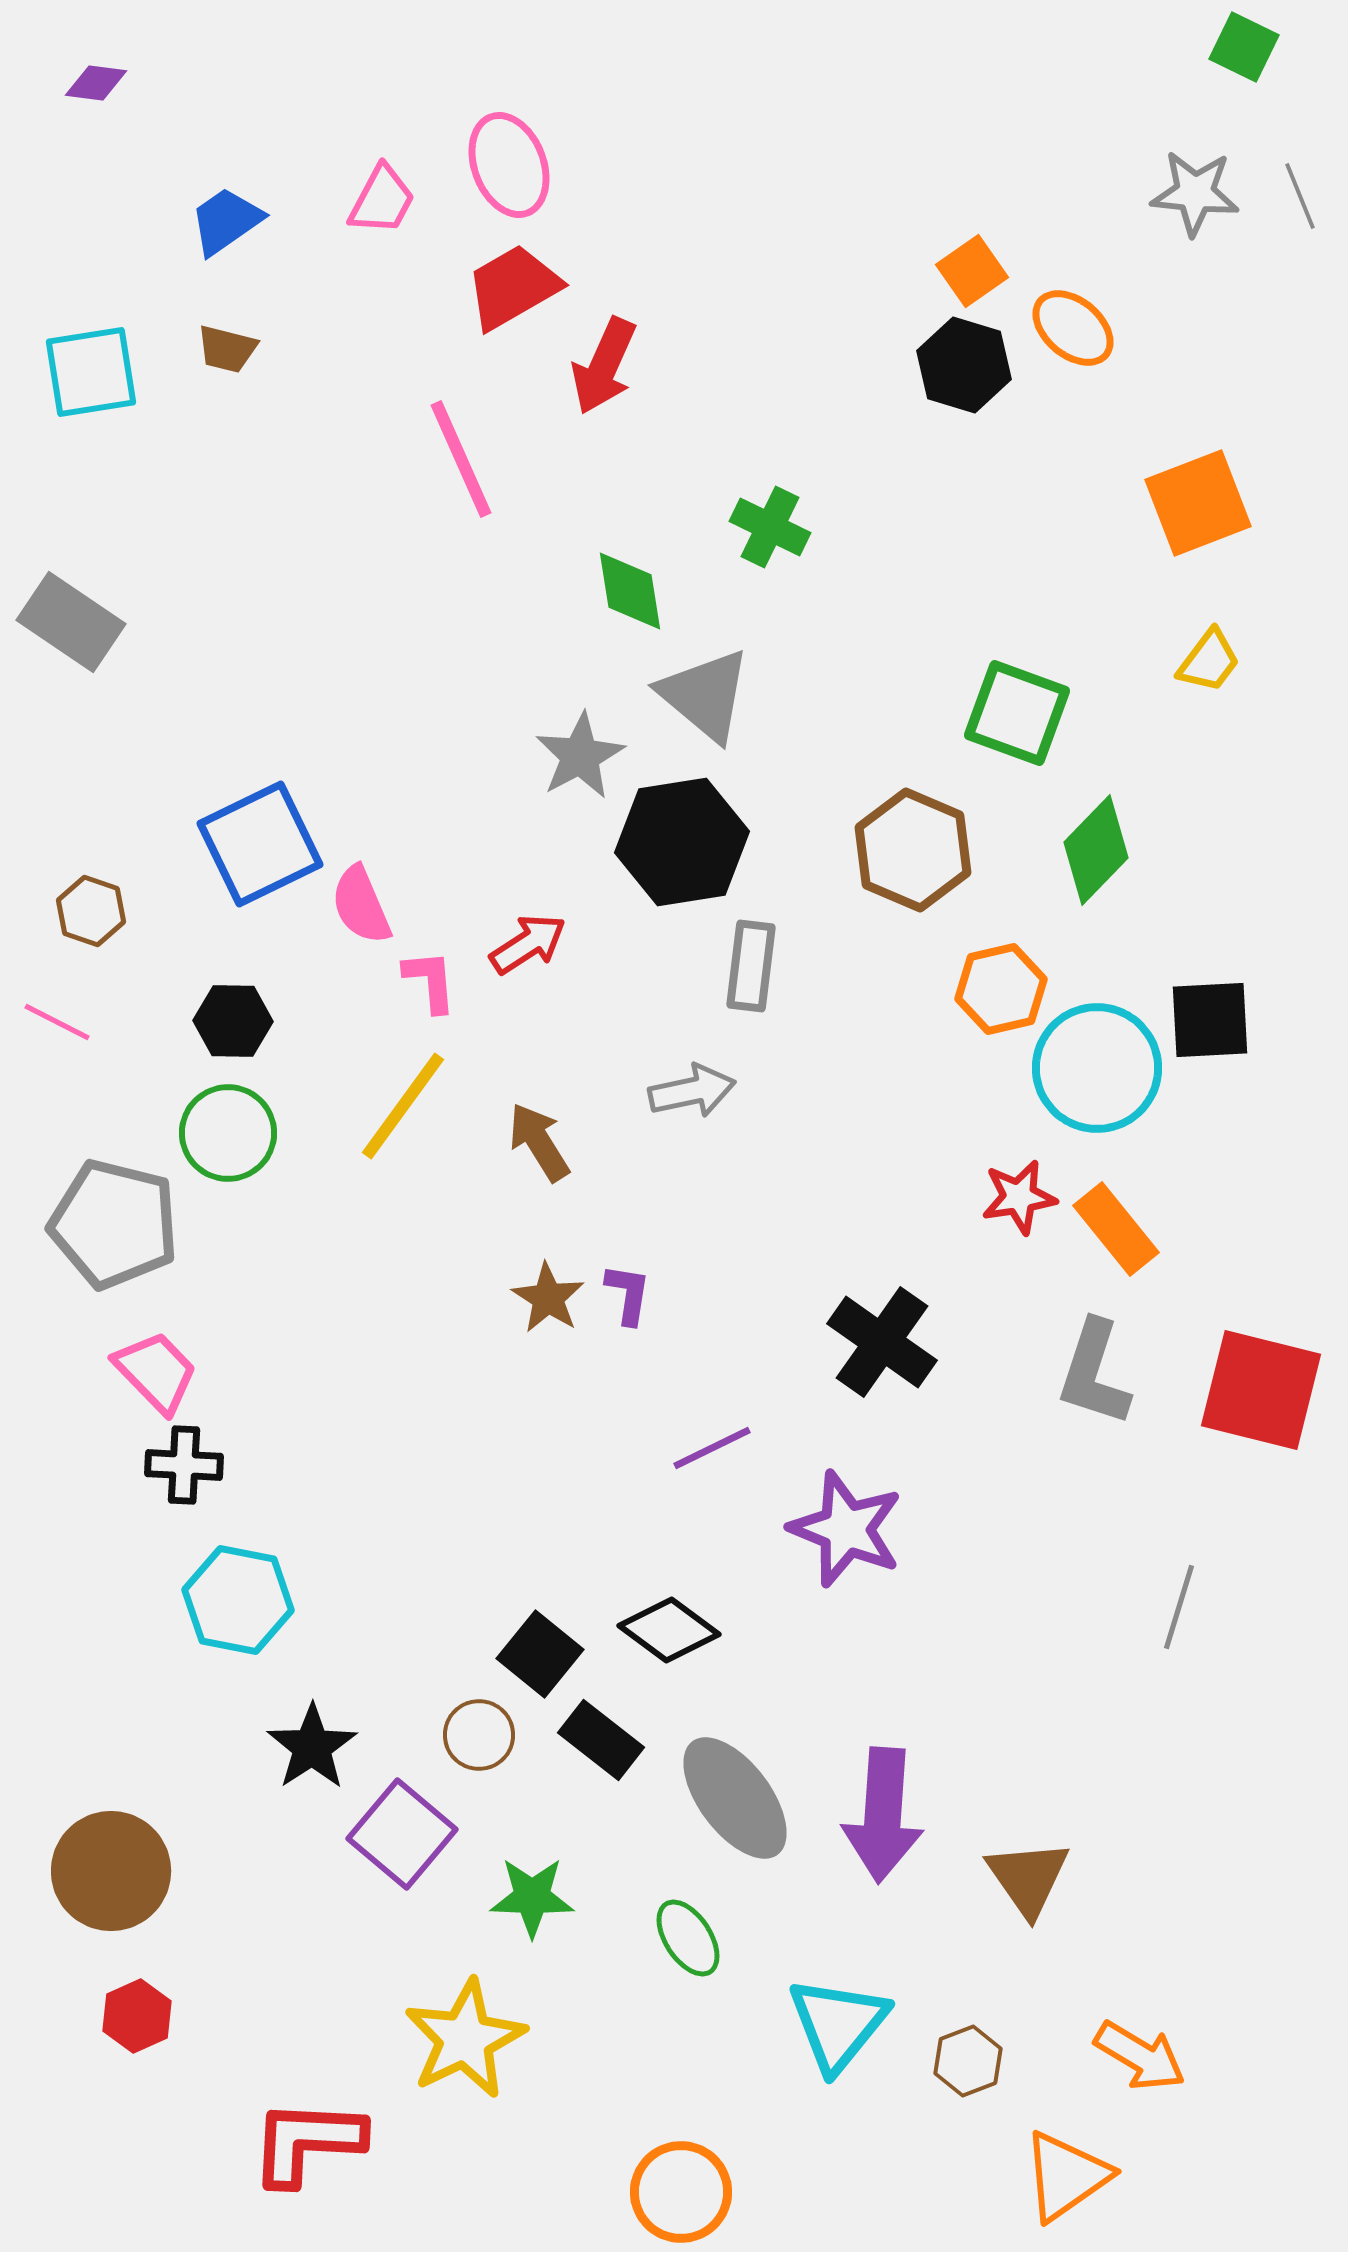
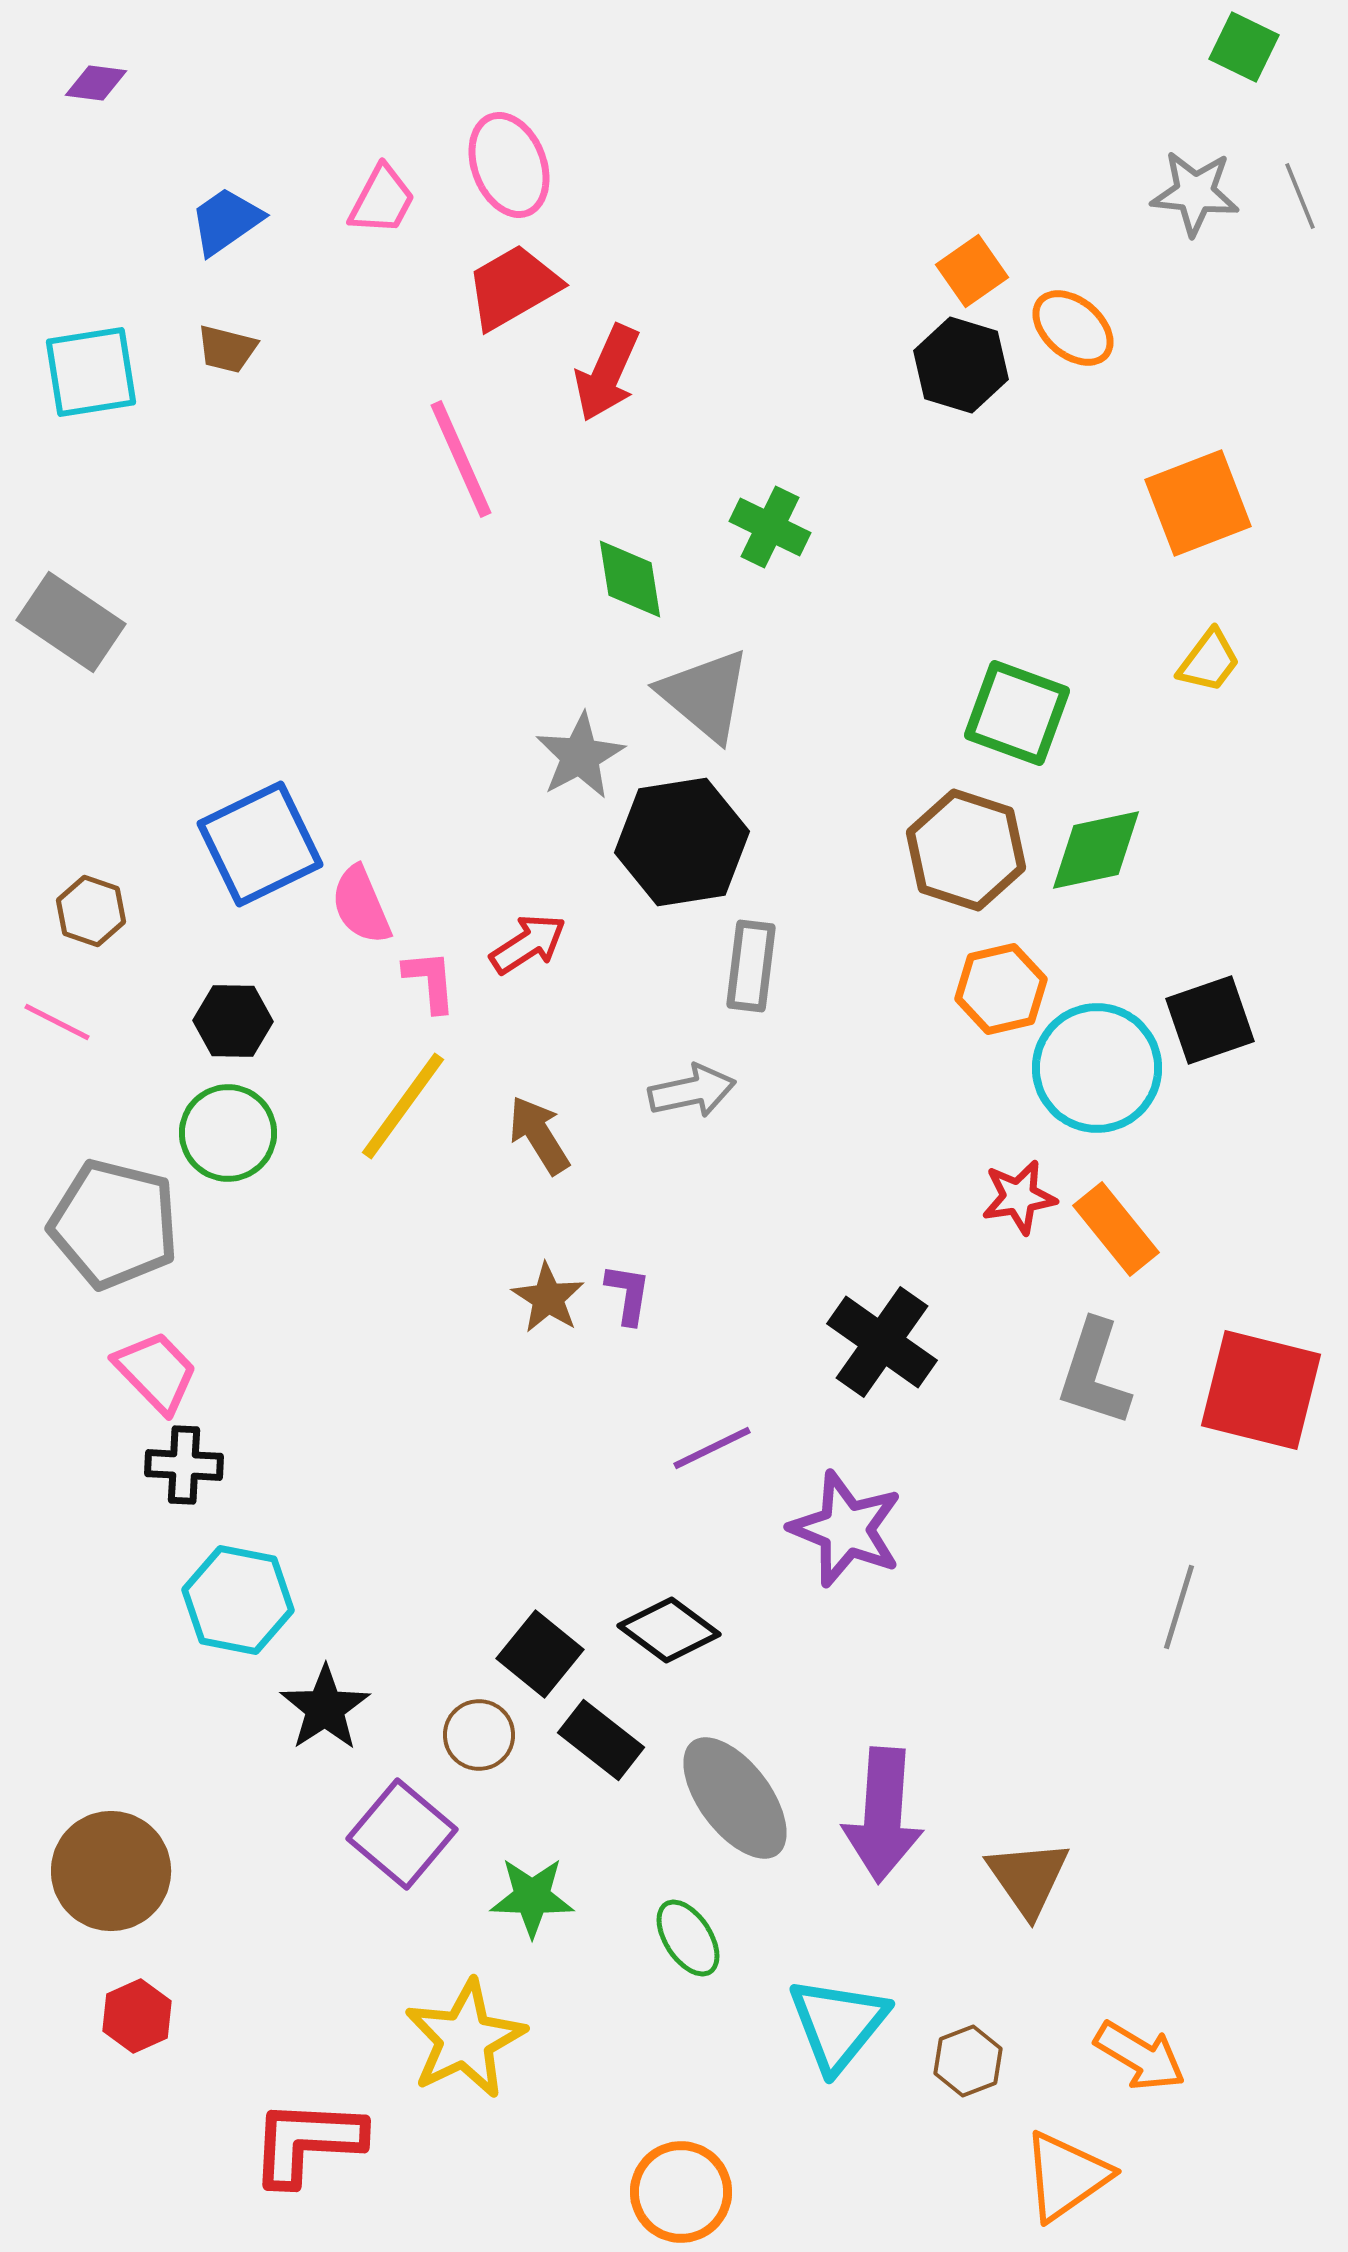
black hexagon at (964, 365): moved 3 px left
red arrow at (604, 366): moved 3 px right, 7 px down
green diamond at (630, 591): moved 12 px up
brown hexagon at (913, 850): moved 53 px right; rotated 5 degrees counterclockwise
green diamond at (1096, 850): rotated 34 degrees clockwise
black square at (1210, 1020): rotated 16 degrees counterclockwise
brown arrow at (539, 1142): moved 7 px up
black star at (312, 1747): moved 13 px right, 39 px up
